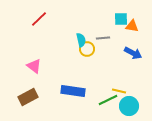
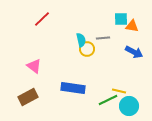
red line: moved 3 px right
blue arrow: moved 1 px right, 1 px up
blue rectangle: moved 3 px up
